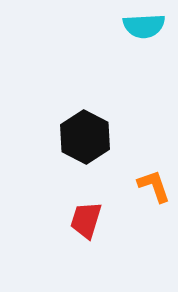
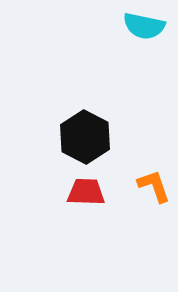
cyan semicircle: rotated 15 degrees clockwise
red trapezoid: moved 28 px up; rotated 75 degrees clockwise
